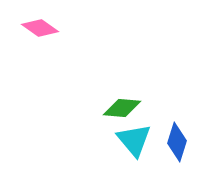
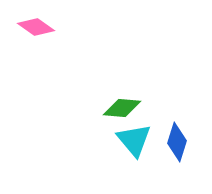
pink diamond: moved 4 px left, 1 px up
